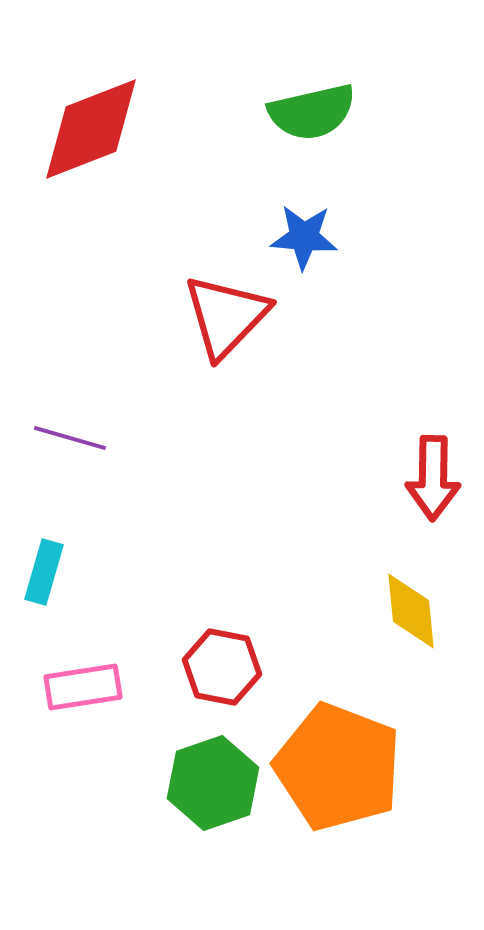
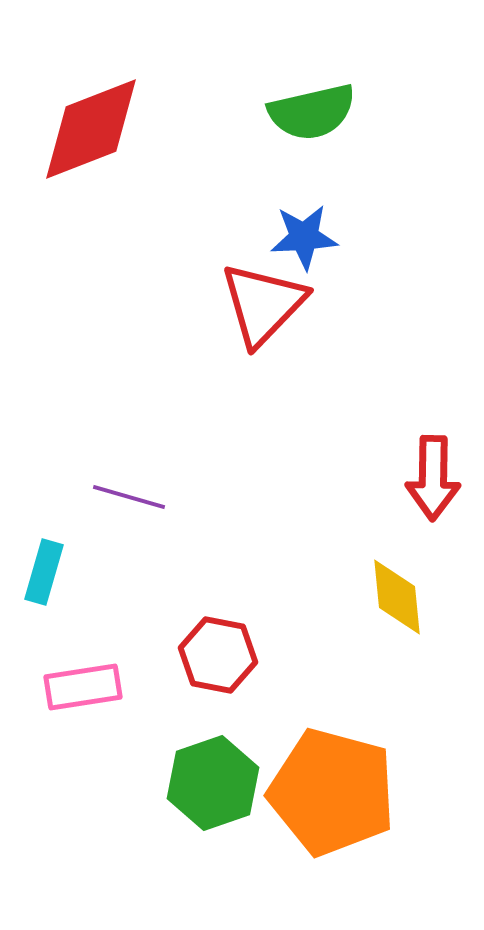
blue star: rotated 8 degrees counterclockwise
red triangle: moved 37 px right, 12 px up
purple line: moved 59 px right, 59 px down
yellow diamond: moved 14 px left, 14 px up
red hexagon: moved 4 px left, 12 px up
orange pentagon: moved 6 px left, 25 px down; rotated 6 degrees counterclockwise
